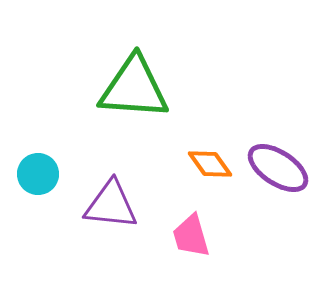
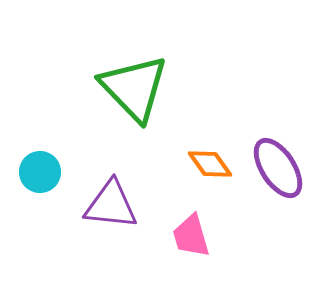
green triangle: rotated 42 degrees clockwise
purple ellipse: rotated 24 degrees clockwise
cyan circle: moved 2 px right, 2 px up
